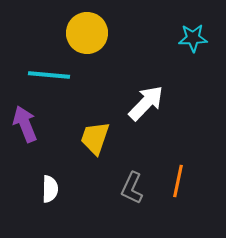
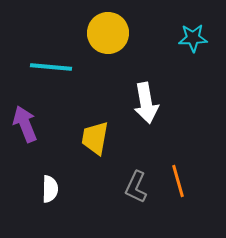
yellow circle: moved 21 px right
cyan line: moved 2 px right, 8 px up
white arrow: rotated 126 degrees clockwise
yellow trapezoid: rotated 9 degrees counterclockwise
orange line: rotated 28 degrees counterclockwise
gray L-shape: moved 4 px right, 1 px up
